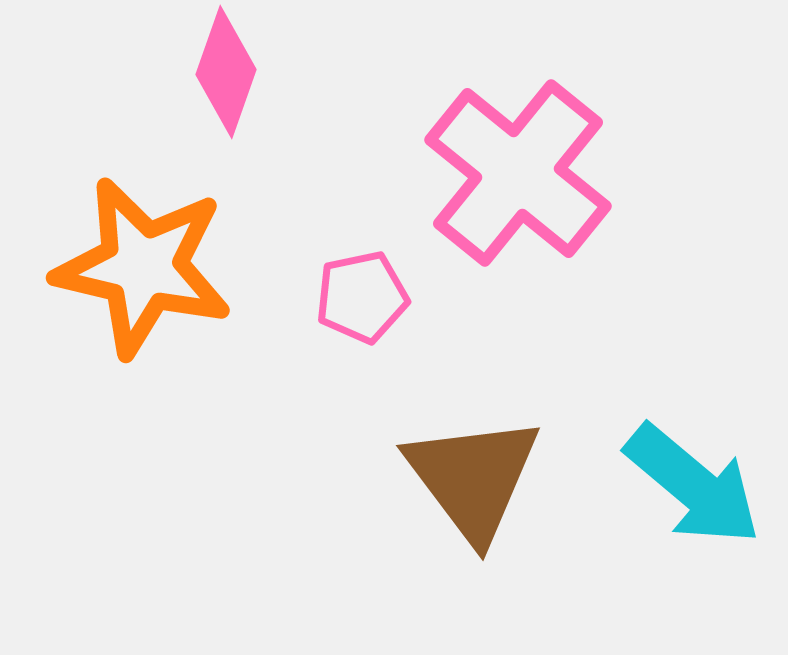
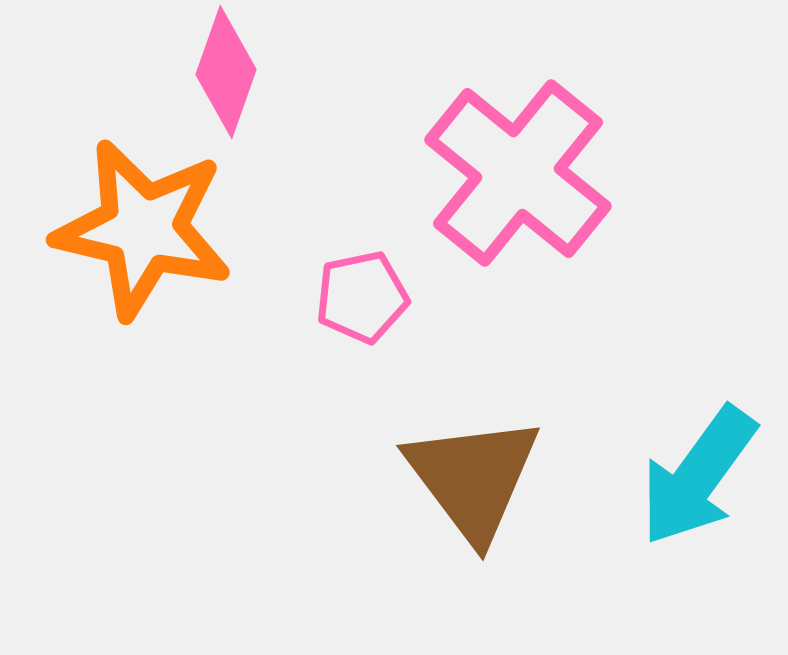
orange star: moved 38 px up
cyan arrow: moved 5 px right, 9 px up; rotated 86 degrees clockwise
